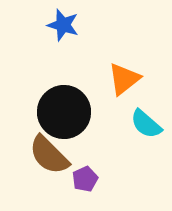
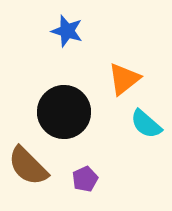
blue star: moved 4 px right, 6 px down
brown semicircle: moved 21 px left, 11 px down
